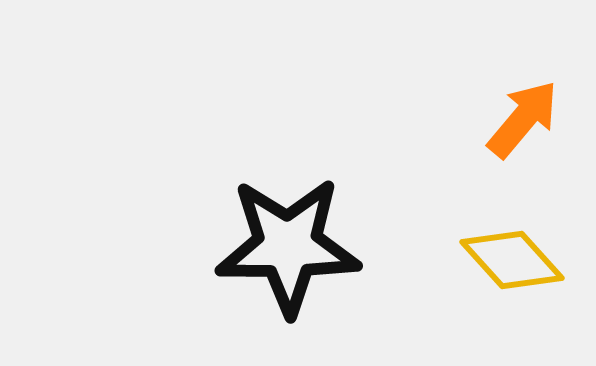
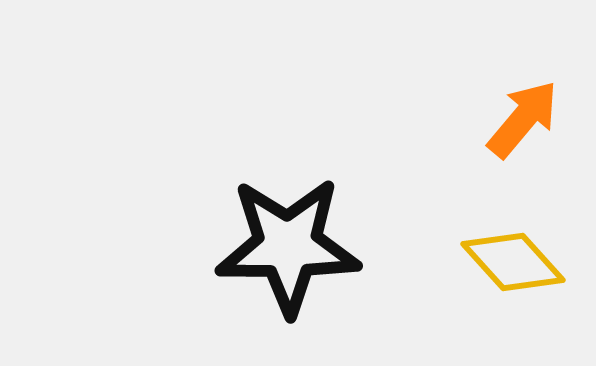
yellow diamond: moved 1 px right, 2 px down
